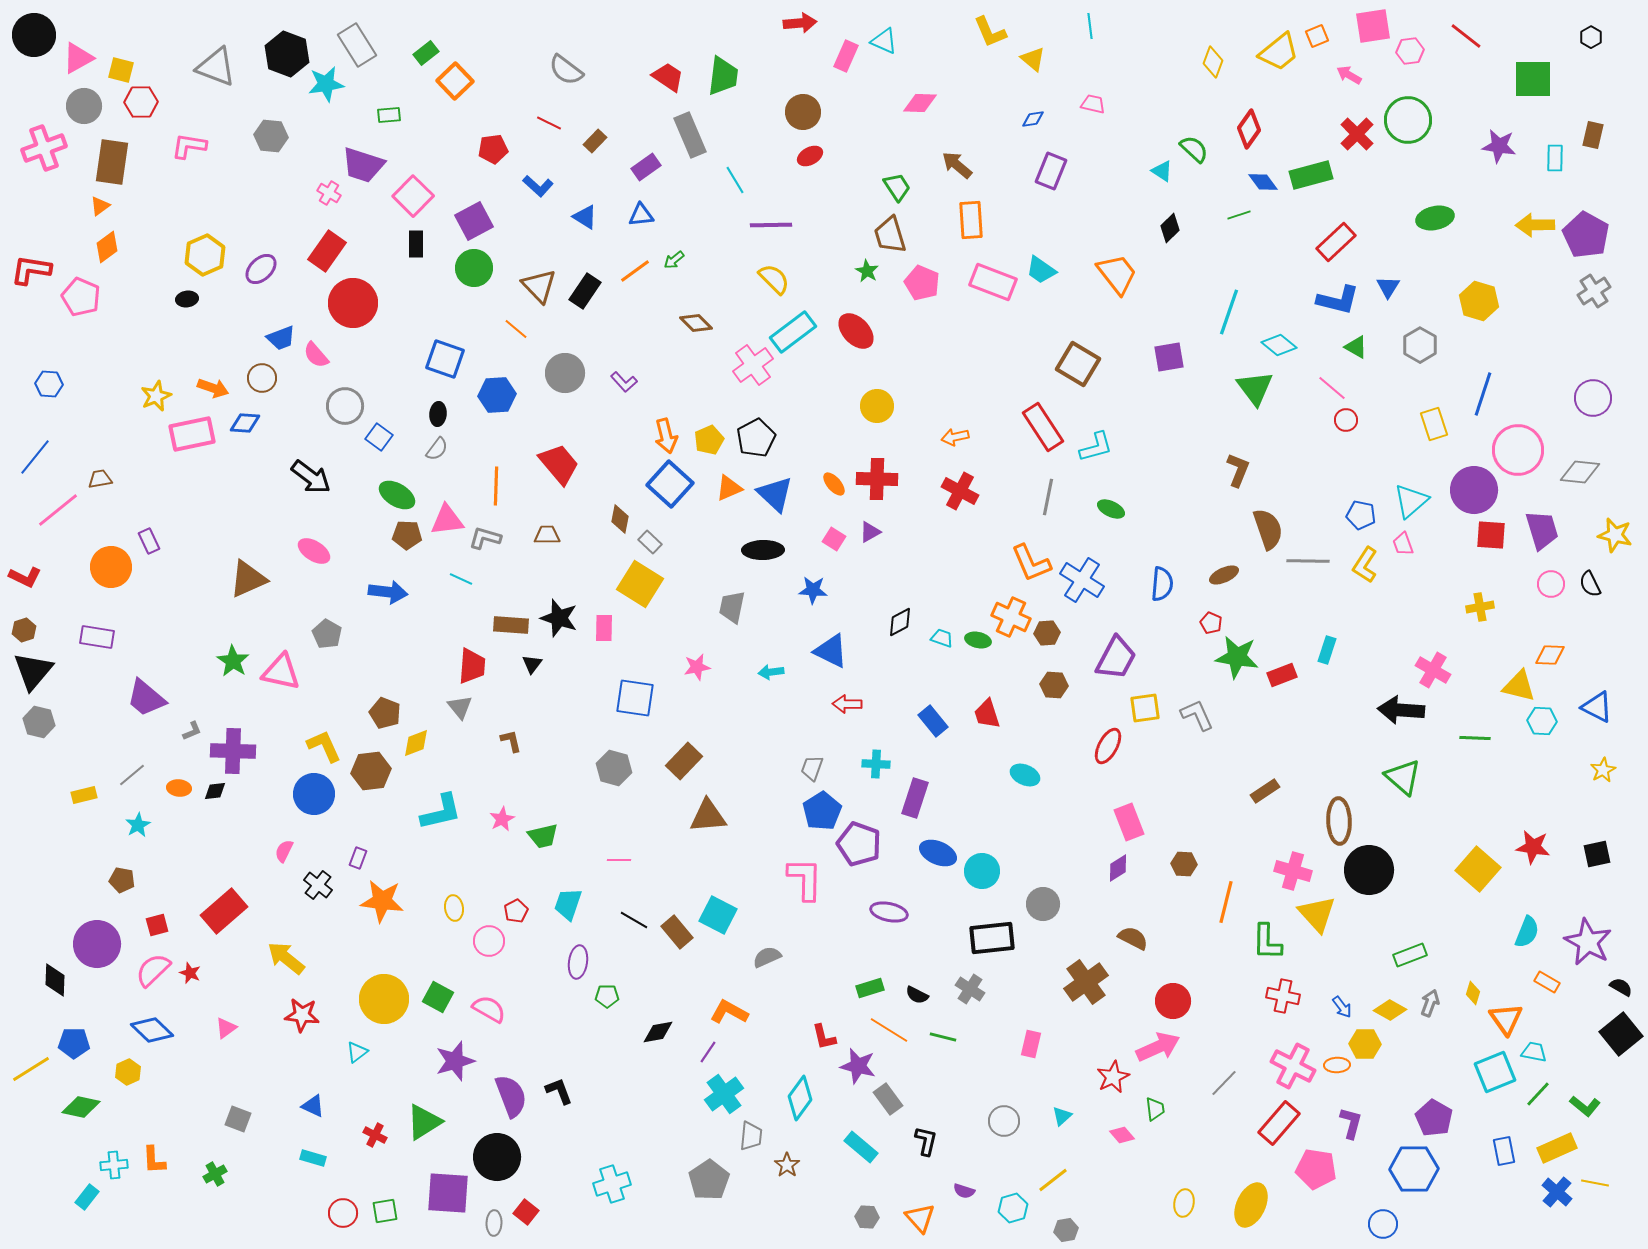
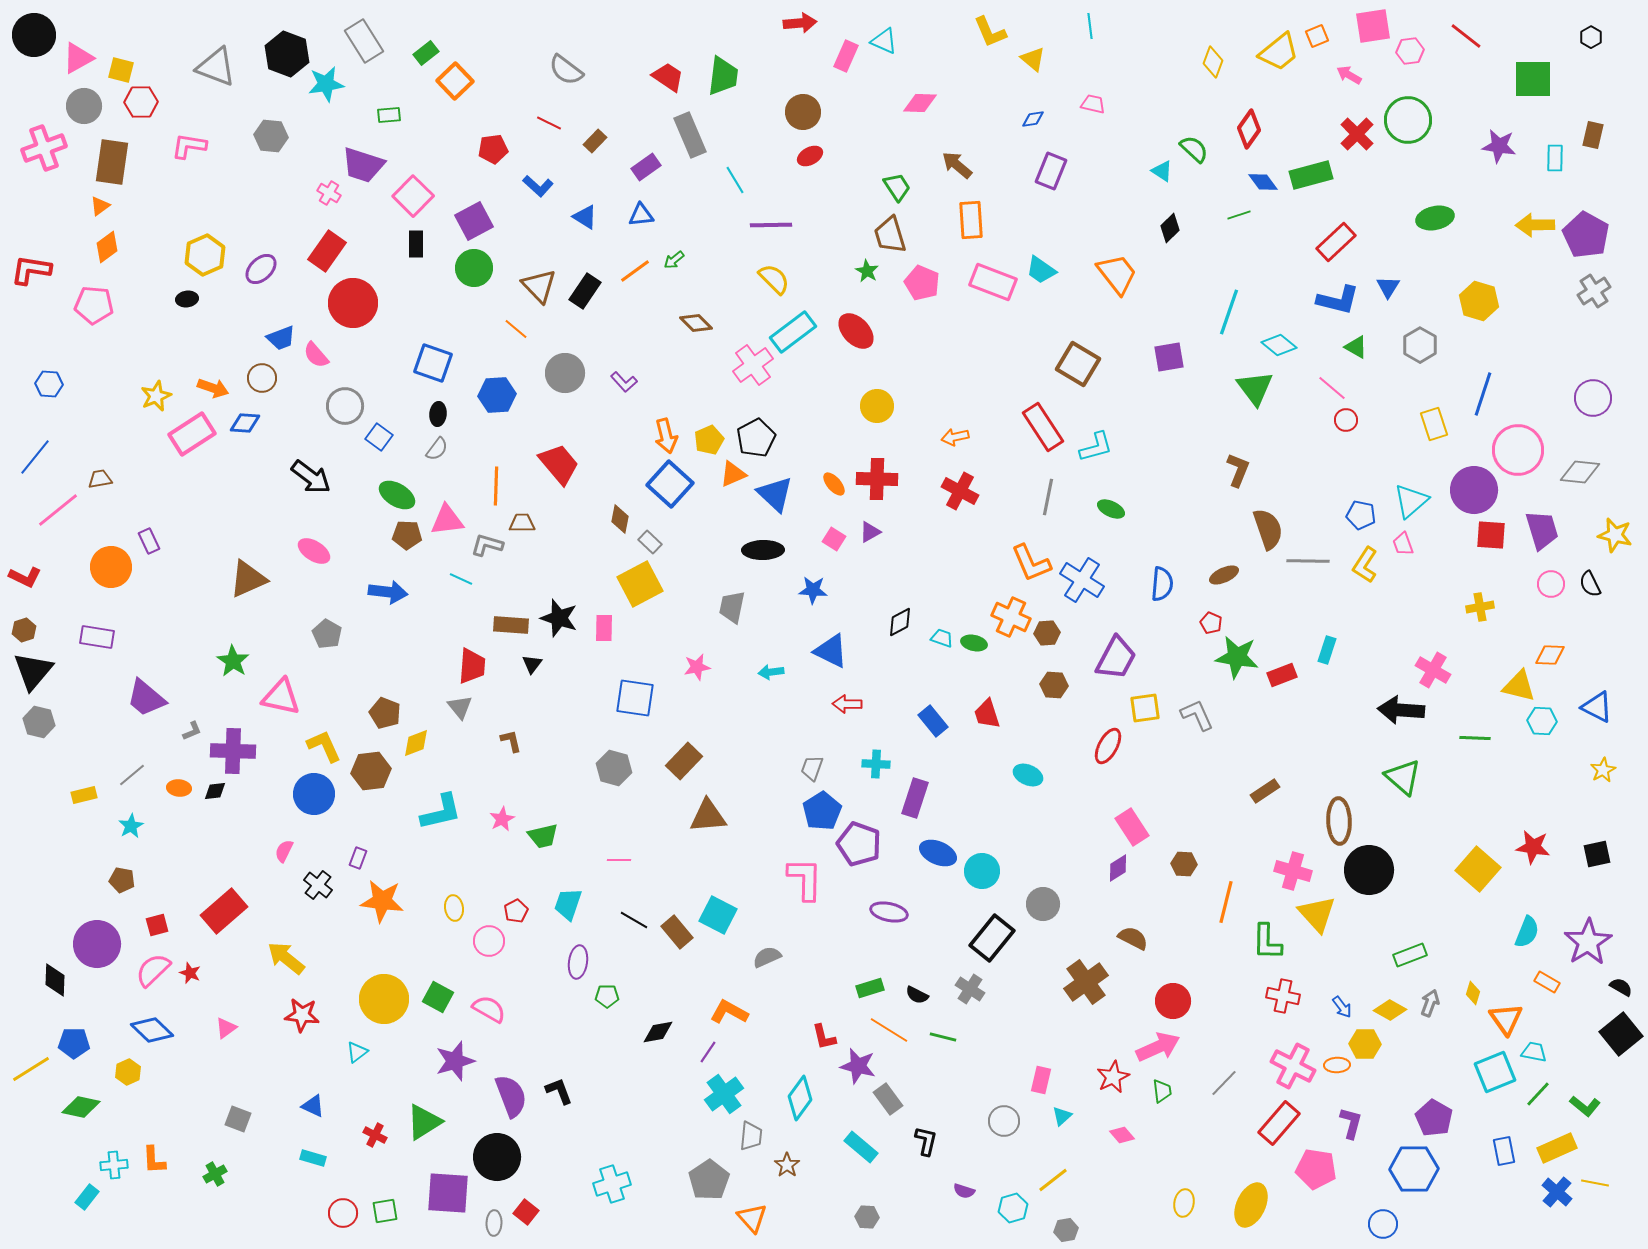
gray rectangle at (357, 45): moved 7 px right, 4 px up
pink pentagon at (81, 297): moved 13 px right, 8 px down; rotated 18 degrees counterclockwise
blue square at (445, 359): moved 12 px left, 4 px down
pink rectangle at (192, 434): rotated 21 degrees counterclockwise
orange triangle at (729, 488): moved 4 px right, 14 px up
brown trapezoid at (547, 535): moved 25 px left, 12 px up
gray L-shape at (485, 538): moved 2 px right, 7 px down
yellow square at (640, 584): rotated 30 degrees clockwise
green ellipse at (978, 640): moved 4 px left, 3 px down
pink triangle at (281, 672): moved 25 px down
cyan ellipse at (1025, 775): moved 3 px right
pink rectangle at (1129, 822): moved 3 px right, 5 px down; rotated 12 degrees counterclockwise
cyan star at (138, 825): moved 7 px left, 1 px down
black rectangle at (992, 938): rotated 45 degrees counterclockwise
purple star at (1588, 942): rotated 12 degrees clockwise
pink rectangle at (1031, 1044): moved 10 px right, 36 px down
green trapezoid at (1155, 1109): moved 7 px right, 18 px up
orange triangle at (920, 1218): moved 168 px left
